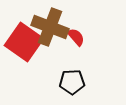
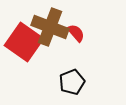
red semicircle: moved 4 px up
black pentagon: rotated 20 degrees counterclockwise
